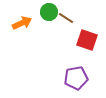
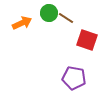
green circle: moved 1 px down
purple pentagon: moved 2 px left; rotated 20 degrees clockwise
